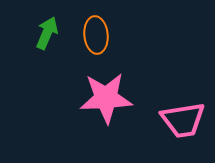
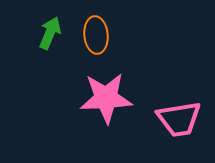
green arrow: moved 3 px right
pink trapezoid: moved 4 px left, 1 px up
